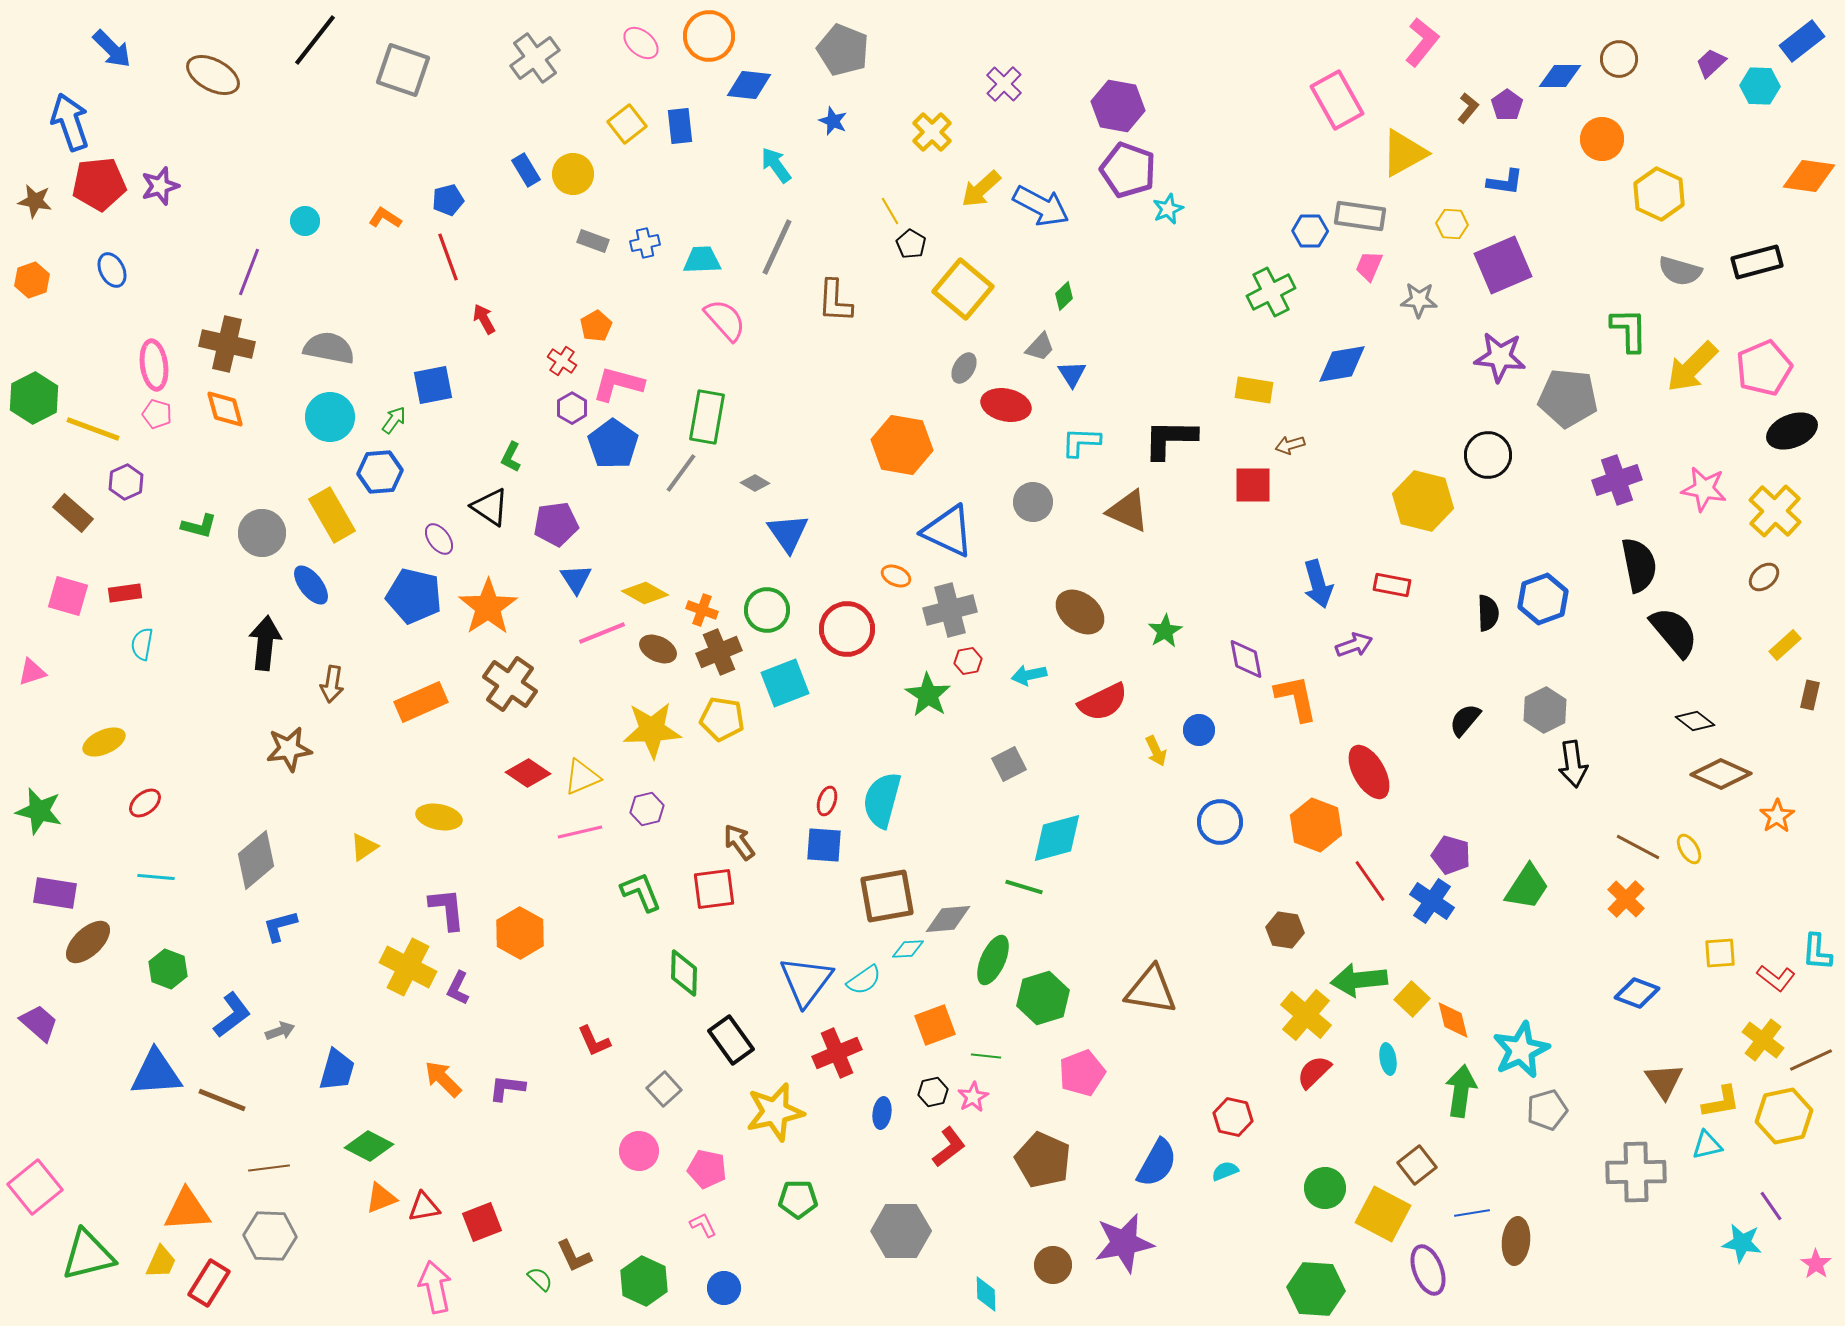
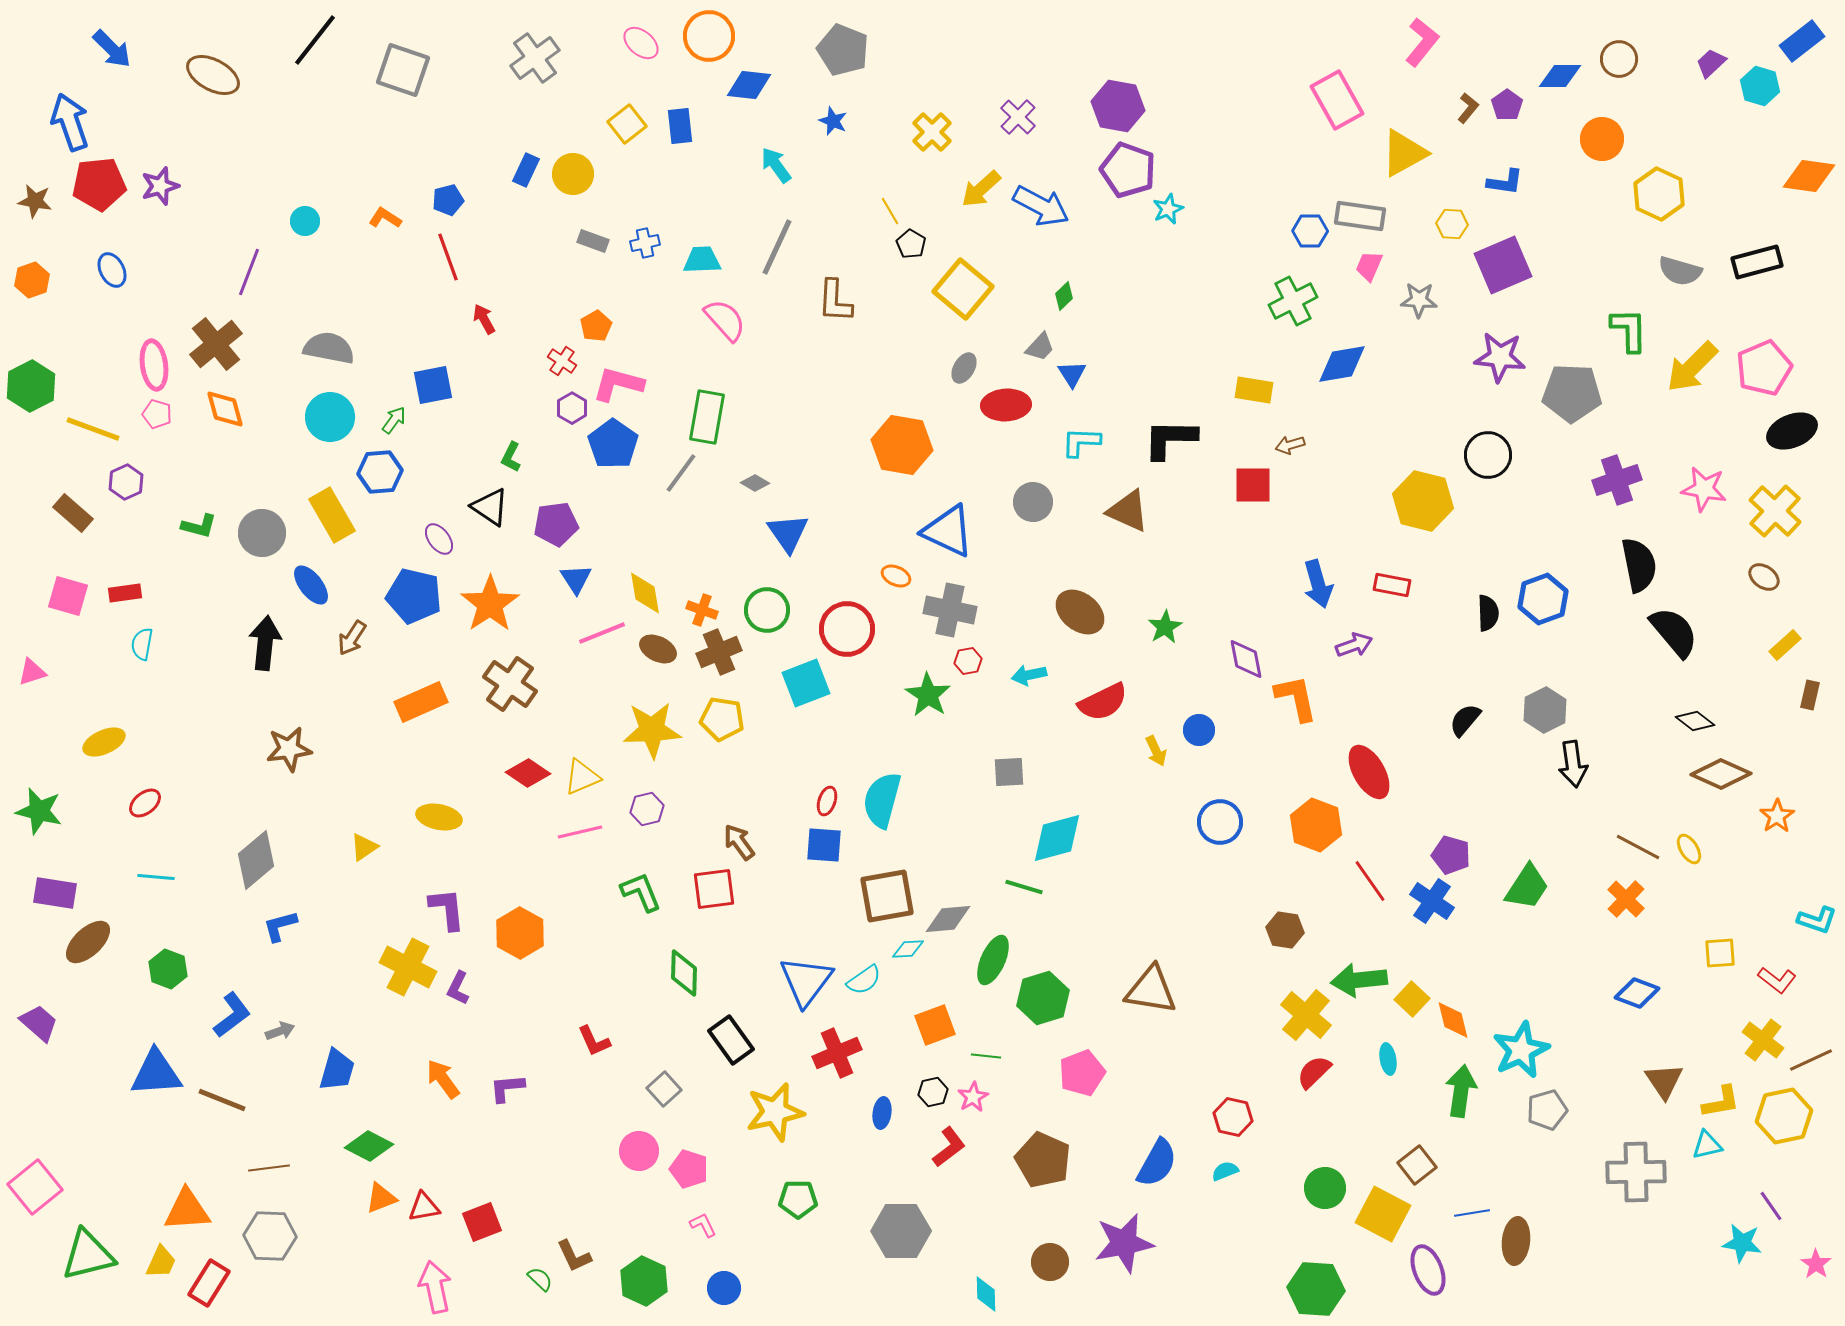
purple cross at (1004, 84): moved 14 px right, 33 px down
cyan hexagon at (1760, 86): rotated 15 degrees clockwise
blue rectangle at (526, 170): rotated 56 degrees clockwise
green cross at (1271, 292): moved 22 px right, 9 px down
brown cross at (227, 344): moved 11 px left; rotated 38 degrees clockwise
green hexagon at (34, 398): moved 3 px left, 12 px up
gray pentagon at (1568, 398): moved 4 px right, 5 px up; rotated 4 degrees counterclockwise
red ellipse at (1006, 405): rotated 15 degrees counterclockwise
brown ellipse at (1764, 577): rotated 76 degrees clockwise
yellow diamond at (645, 593): rotated 51 degrees clockwise
orange star at (488, 607): moved 2 px right, 3 px up
gray cross at (950, 610): rotated 27 degrees clockwise
green star at (1165, 631): moved 4 px up
cyan square at (785, 683): moved 21 px right
brown arrow at (332, 684): moved 20 px right, 46 px up; rotated 24 degrees clockwise
gray square at (1009, 764): moved 8 px down; rotated 24 degrees clockwise
cyan L-shape at (1817, 952): moved 32 px up; rotated 75 degrees counterclockwise
red L-shape at (1776, 978): moved 1 px right, 2 px down
orange arrow at (443, 1079): rotated 9 degrees clockwise
purple L-shape at (507, 1088): rotated 12 degrees counterclockwise
pink pentagon at (707, 1169): moved 18 px left; rotated 6 degrees clockwise
brown circle at (1053, 1265): moved 3 px left, 3 px up
